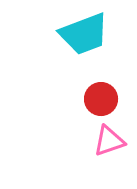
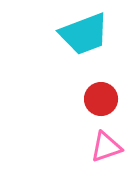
pink triangle: moved 3 px left, 6 px down
